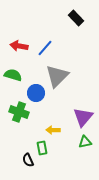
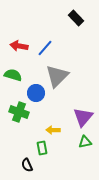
black semicircle: moved 1 px left, 5 px down
